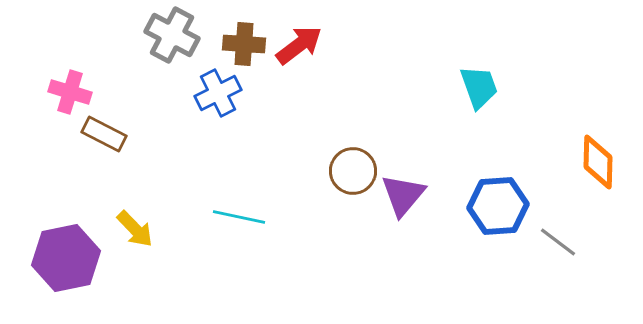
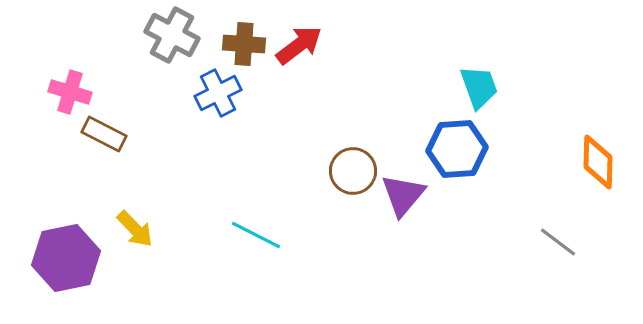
blue hexagon: moved 41 px left, 57 px up
cyan line: moved 17 px right, 18 px down; rotated 15 degrees clockwise
